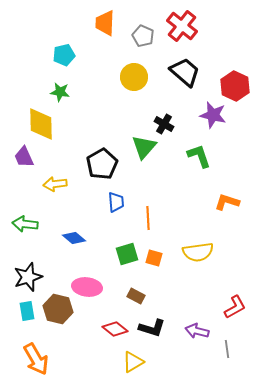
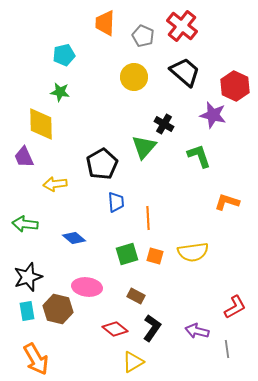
yellow semicircle: moved 5 px left
orange square: moved 1 px right, 2 px up
black L-shape: rotated 72 degrees counterclockwise
